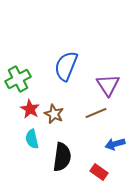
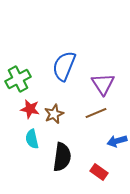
blue semicircle: moved 2 px left
purple triangle: moved 5 px left, 1 px up
red star: rotated 18 degrees counterclockwise
brown star: rotated 24 degrees clockwise
blue arrow: moved 2 px right, 3 px up
